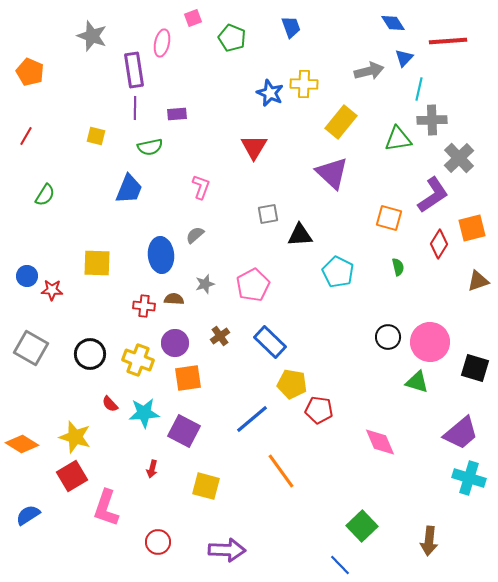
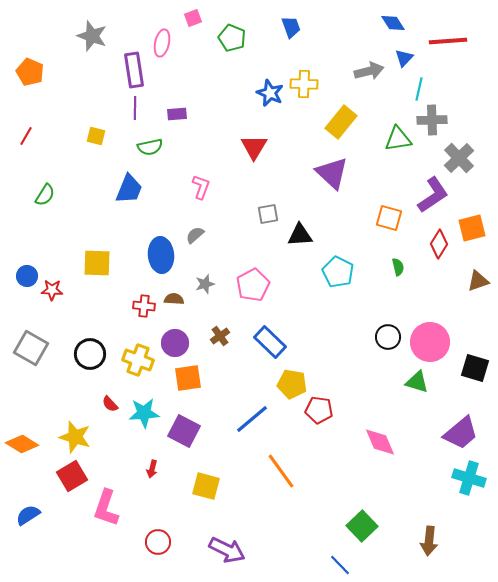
purple arrow at (227, 550): rotated 24 degrees clockwise
